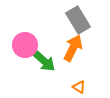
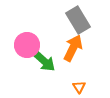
pink circle: moved 2 px right
orange triangle: rotated 24 degrees clockwise
